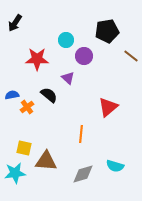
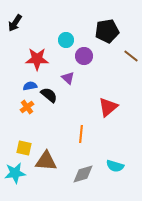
blue semicircle: moved 18 px right, 9 px up
